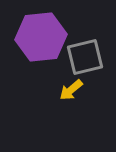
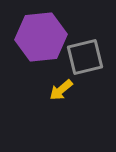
yellow arrow: moved 10 px left
